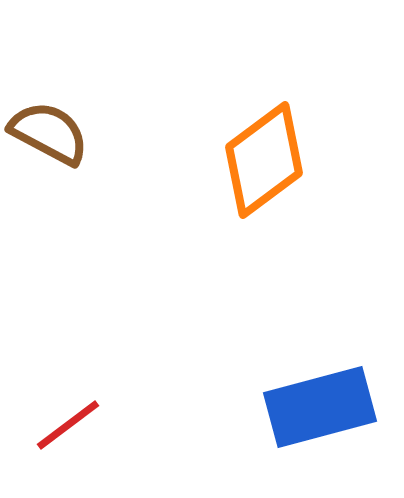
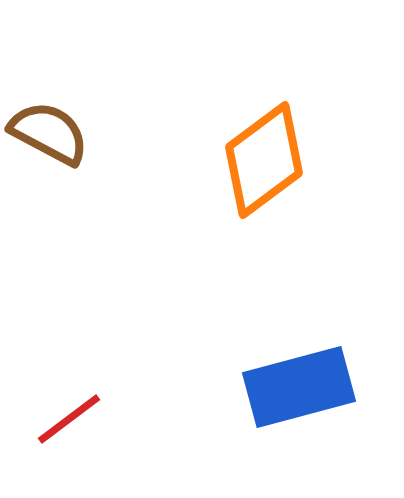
blue rectangle: moved 21 px left, 20 px up
red line: moved 1 px right, 6 px up
